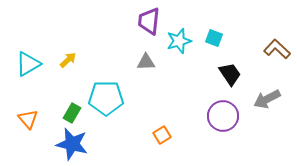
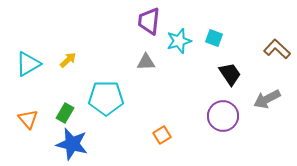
green rectangle: moved 7 px left
